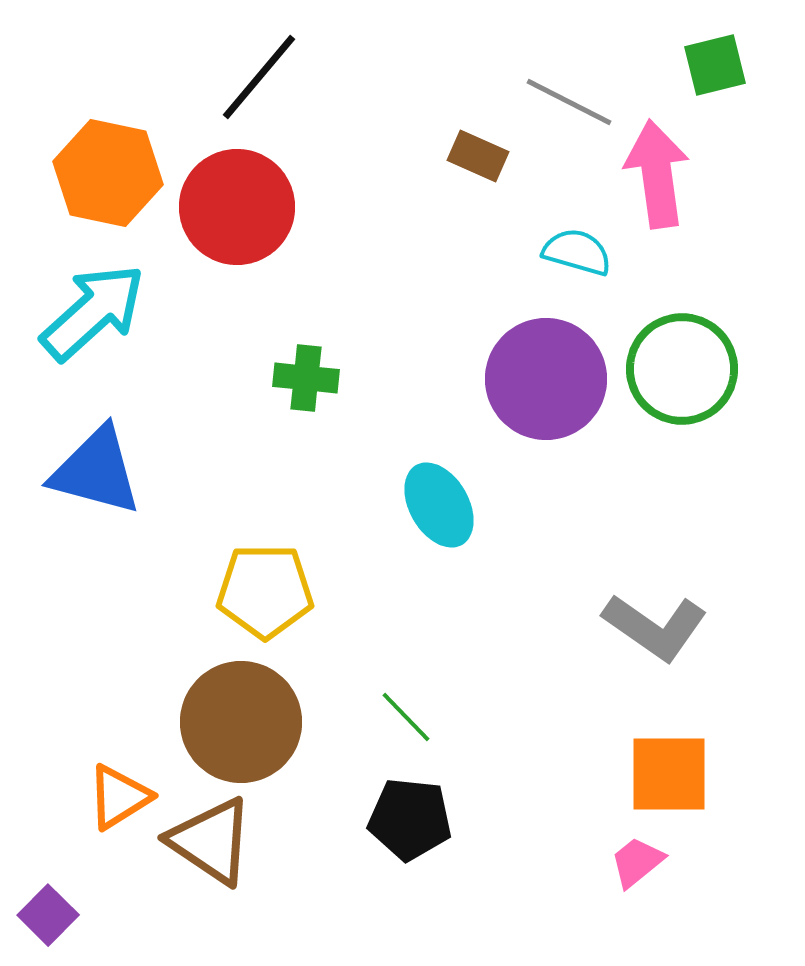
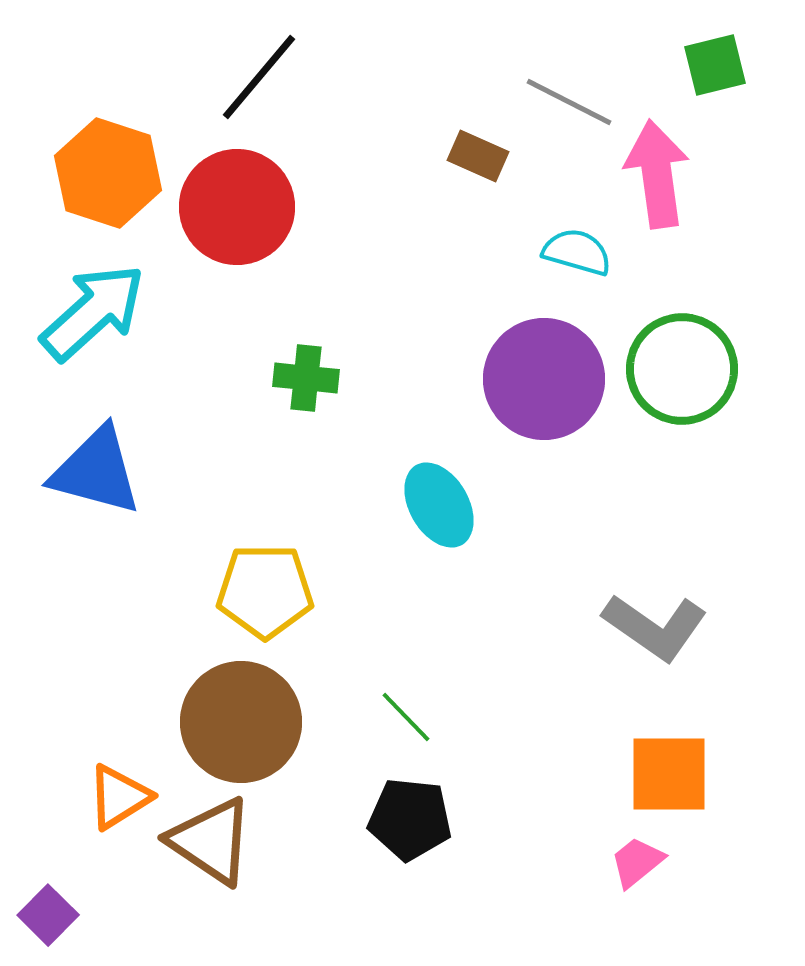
orange hexagon: rotated 6 degrees clockwise
purple circle: moved 2 px left
